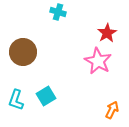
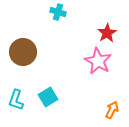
cyan square: moved 2 px right, 1 px down
